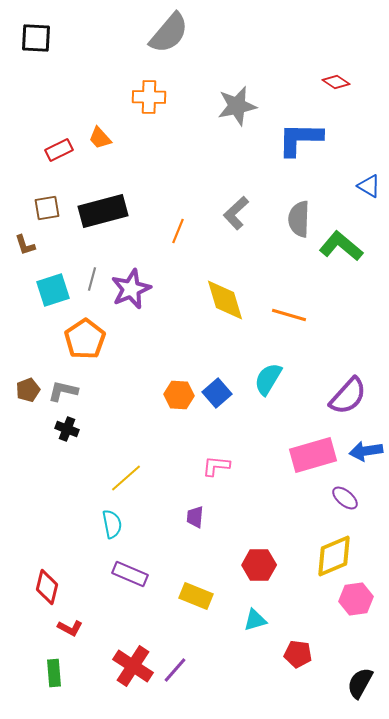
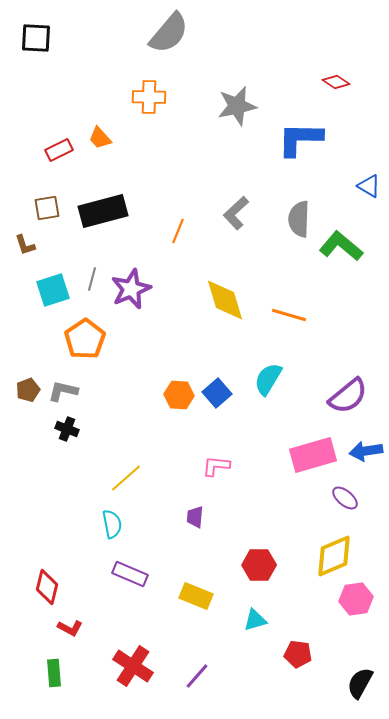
purple semicircle at (348, 396): rotated 9 degrees clockwise
purple line at (175, 670): moved 22 px right, 6 px down
